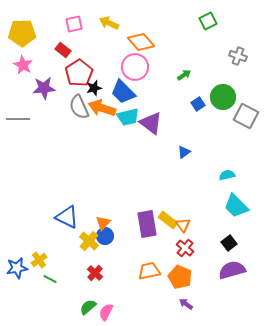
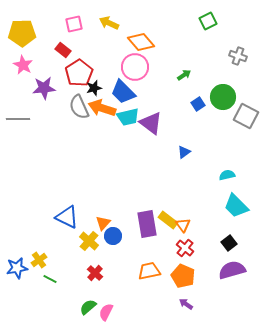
blue circle at (105, 236): moved 8 px right
orange pentagon at (180, 277): moved 3 px right, 1 px up
